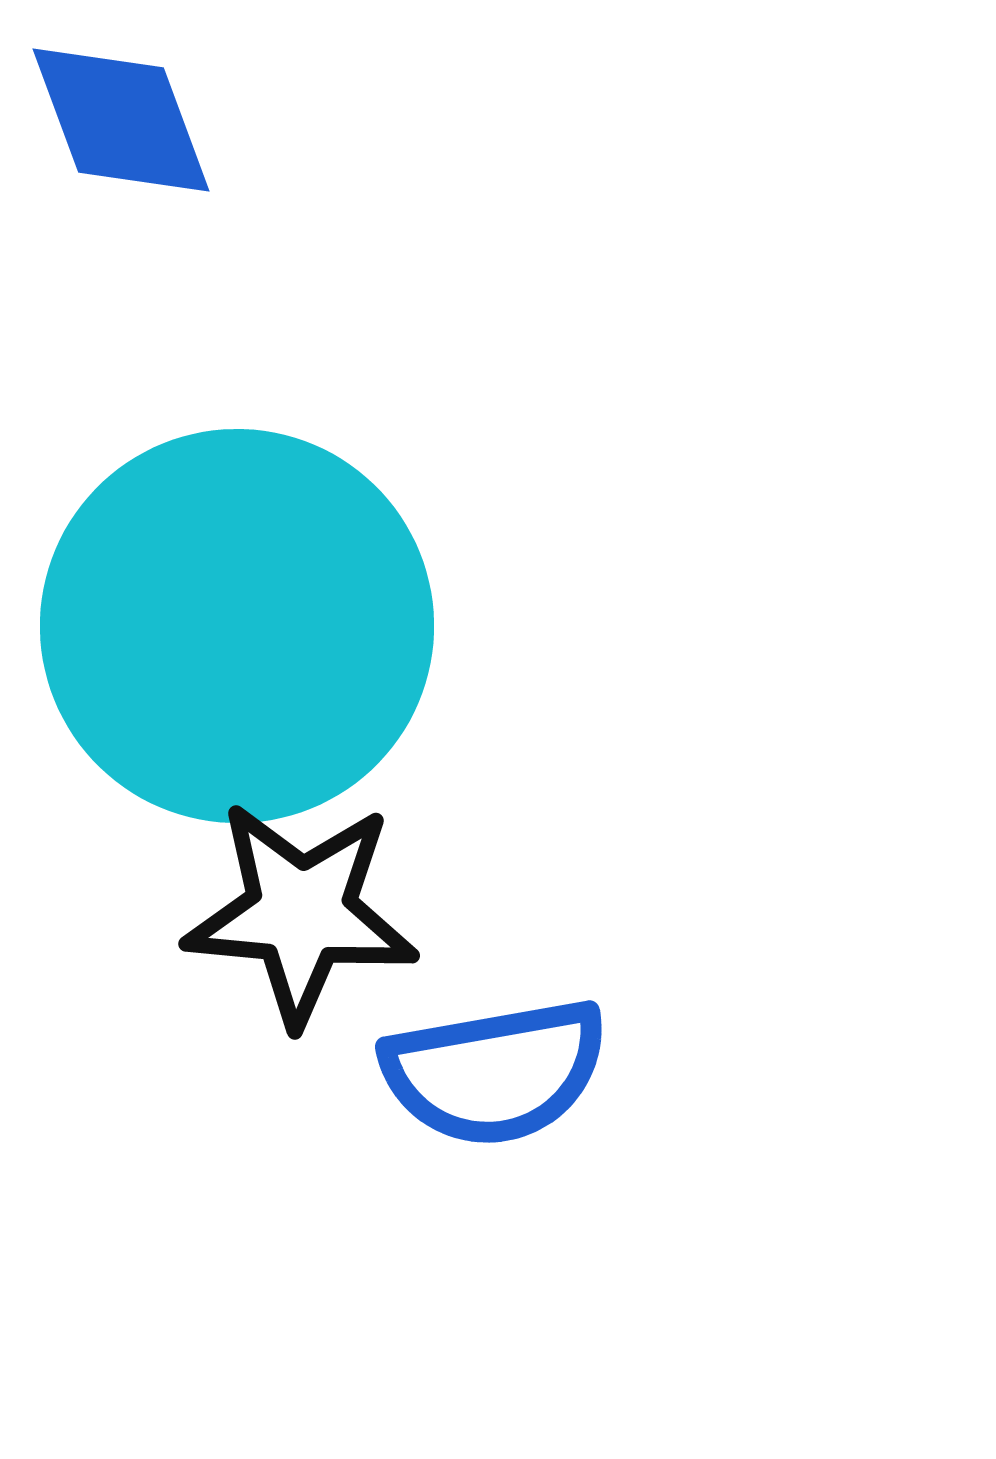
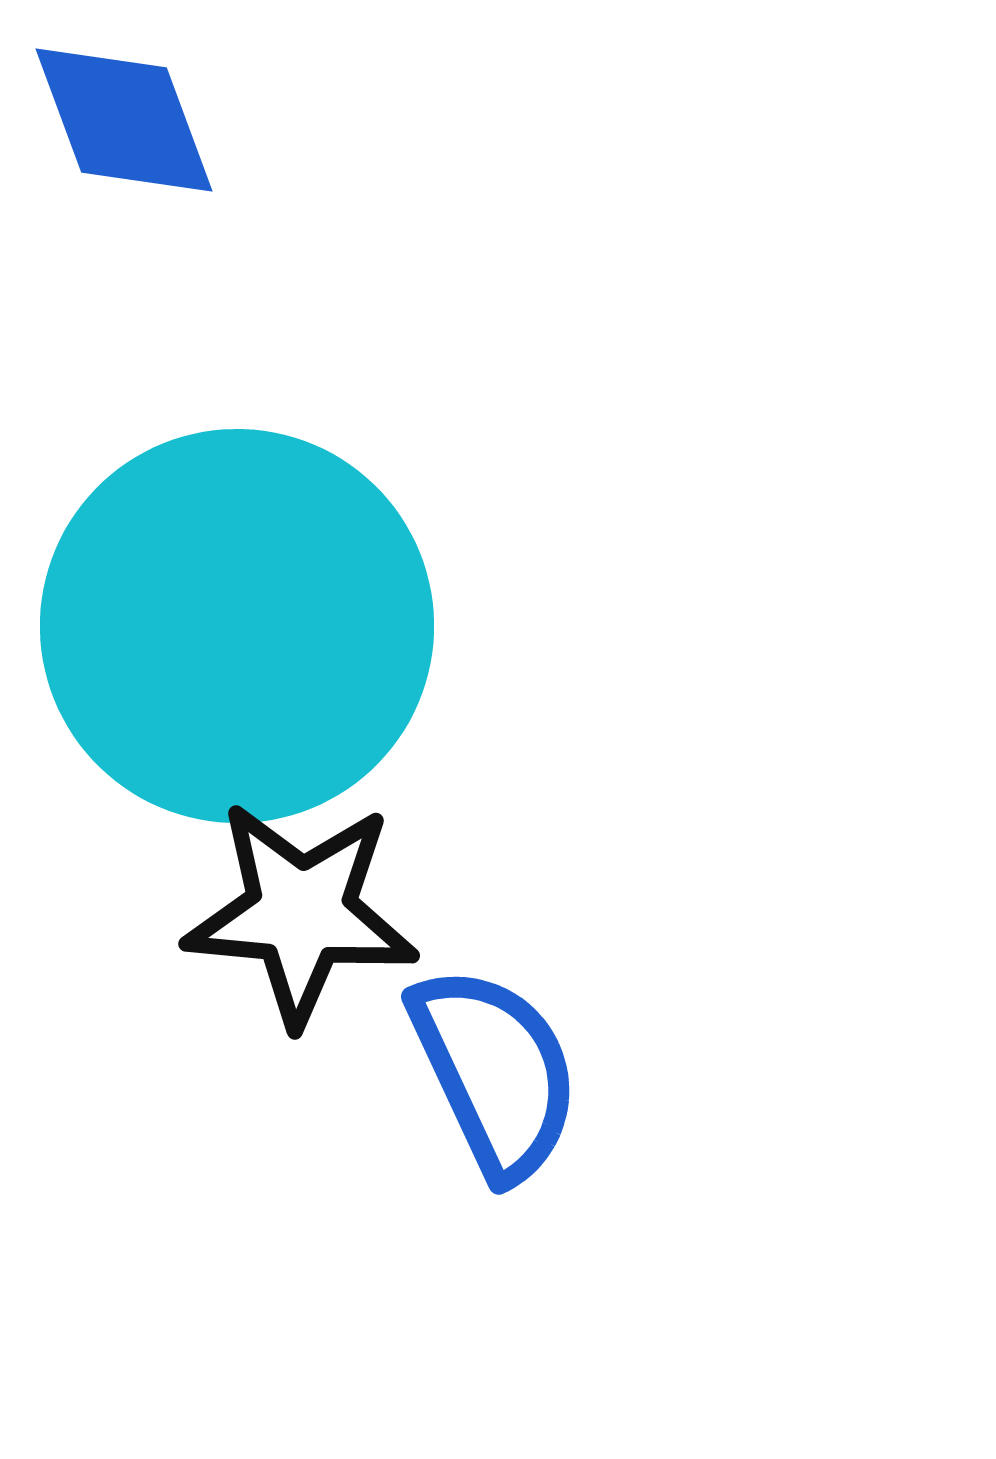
blue diamond: moved 3 px right
blue semicircle: rotated 105 degrees counterclockwise
